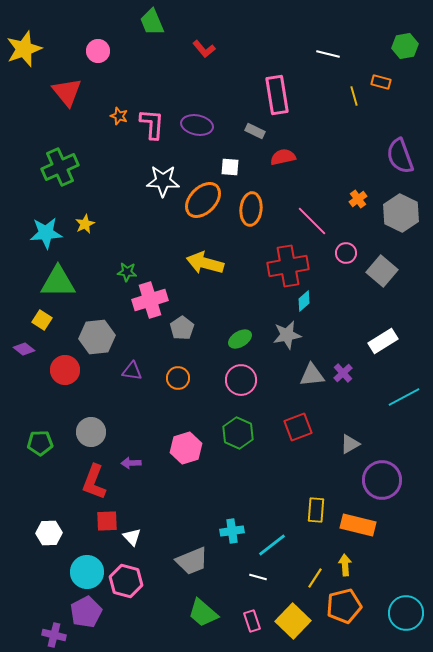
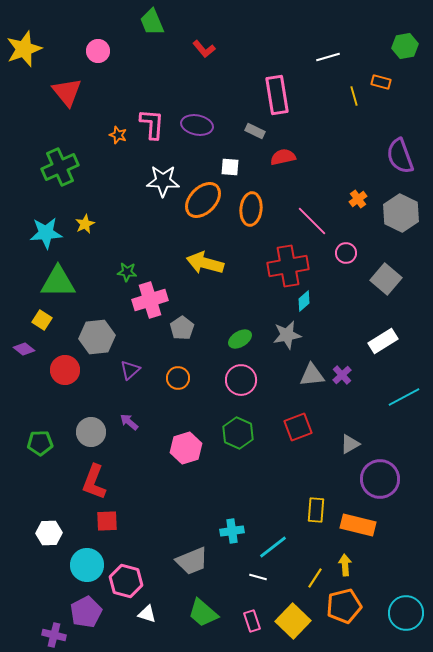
white line at (328, 54): moved 3 px down; rotated 30 degrees counterclockwise
orange star at (119, 116): moved 1 px left, 19 px down
gray square at (382, 271): moved 4 px right, 8 px down
purple triangle at (132, 371): moved 2 px left, 1 px up; rotated 50 degrees counterclockwise
purple cross at (343, 373): moved 1 px left, 2 px down
purple arrow at (131, 463): moved 2 px left, 41 px up; rotated 42 degrees clockwise
purple circle at (382, 480): moved 2 px left, 1 px up
white triangle at (132, 537): moved 15 px right, 77 px down; rotated 30 degrees counterclockwise
cyan line at (272, 545): moved 1 px right, 2 px down
cyan circle at (87, 572): moved 7 px up
